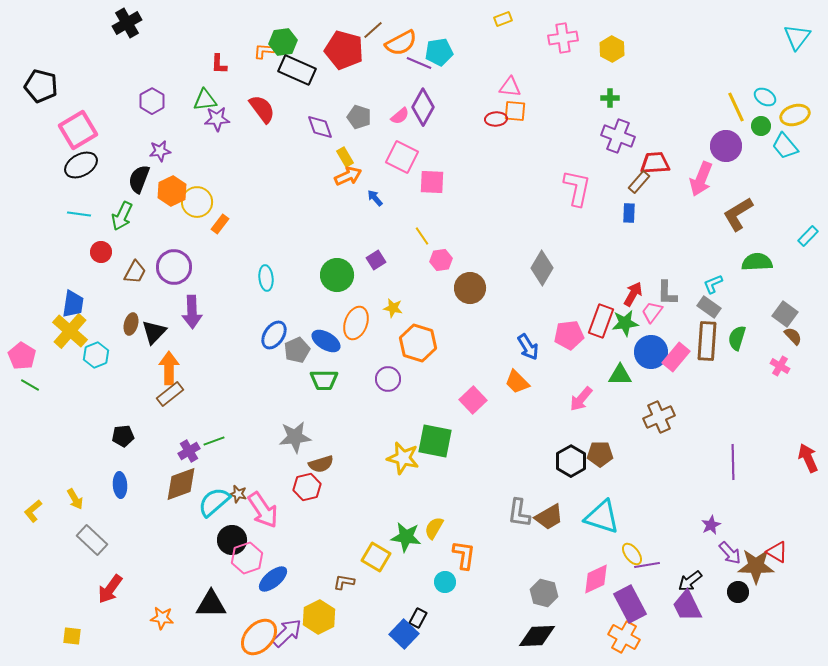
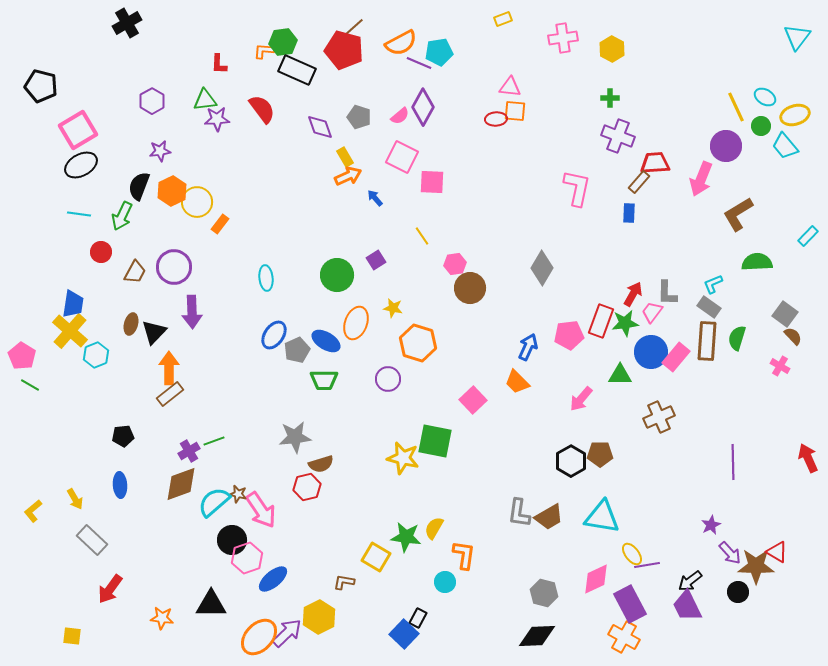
brown line at (373, 30): moved 19 px left, 3 px up
black semicircle at (139, 179): moved 7 px down
pink hexagon at (441, 260): moved 14 px right, 4 px down
blue arrow at (528, 347): rotated 124 degrees counterclockwise
pink arrow at (263, 510): moved 2 px left
cyan triangle at (602, 517): rotated 9 degrees counterclockwise
